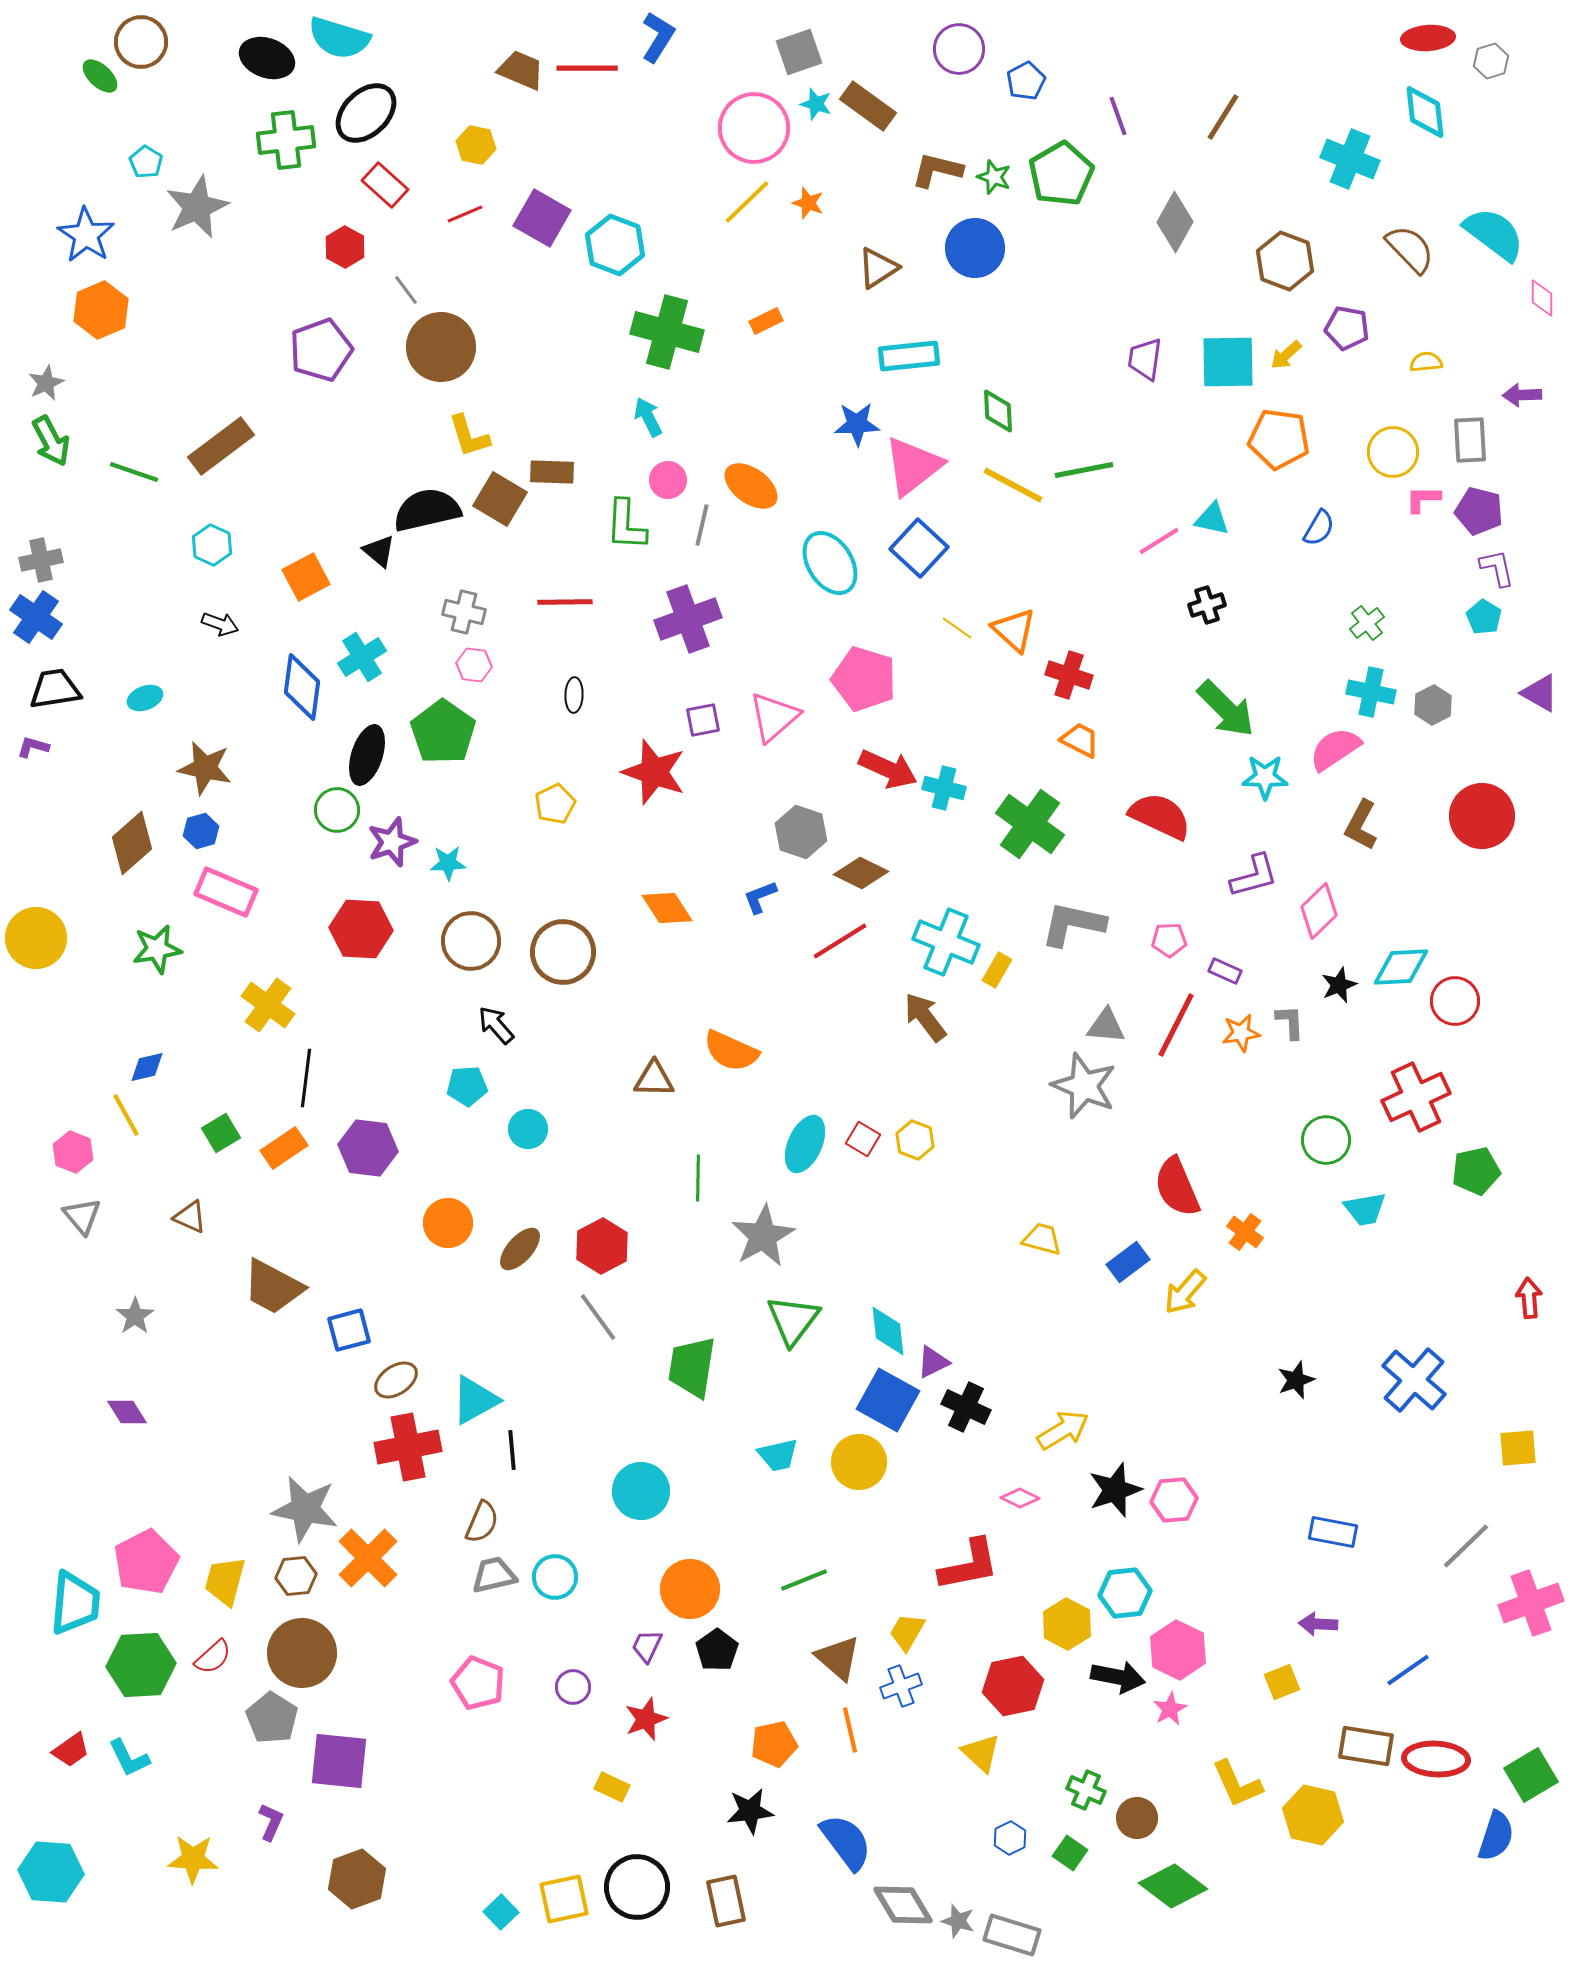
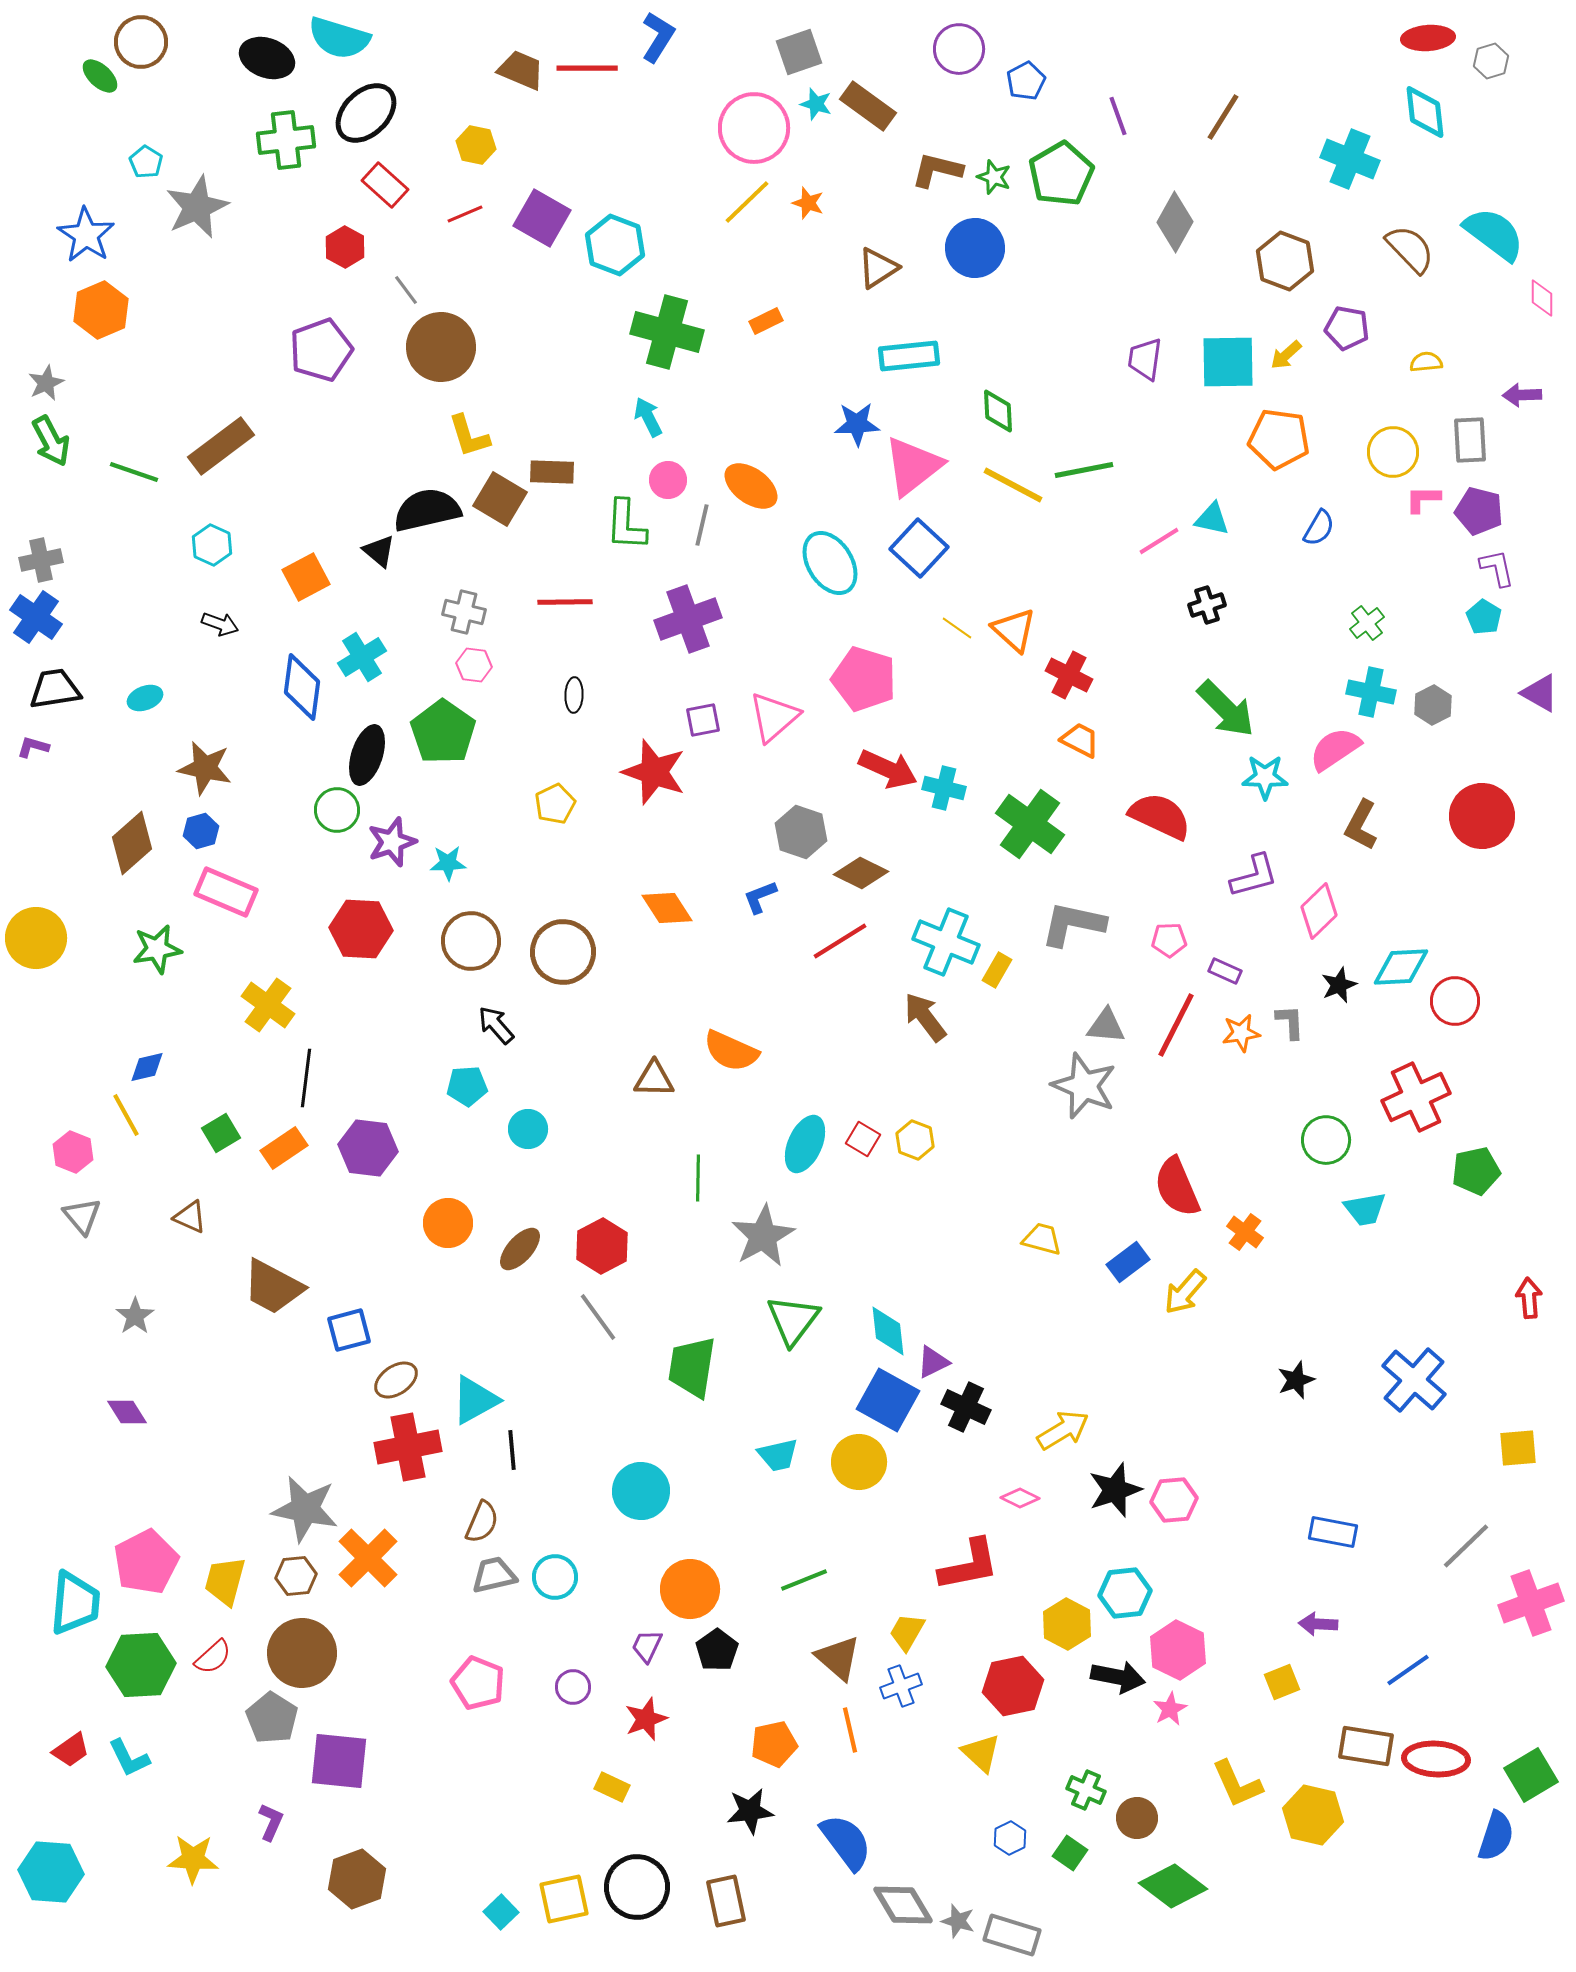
red cross at (1069, 675): rotated 9 degrees clockwise
